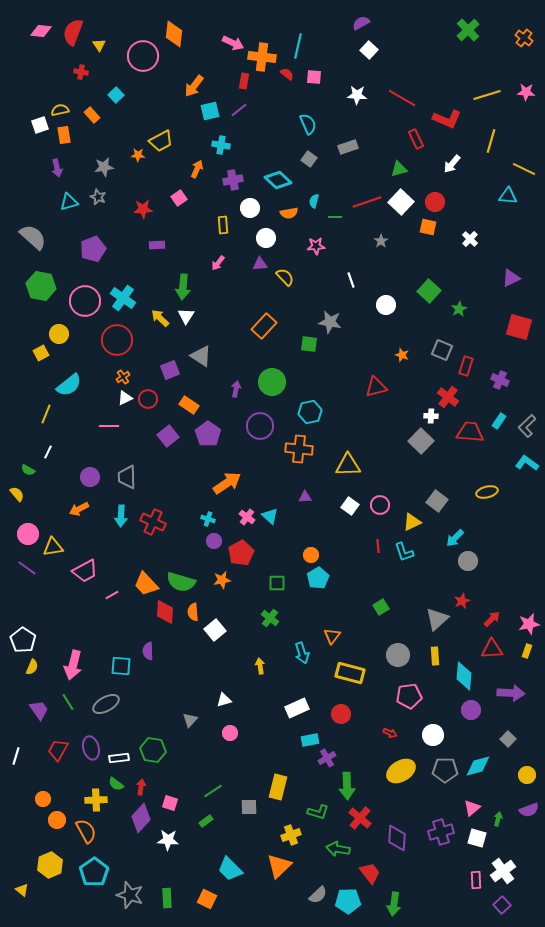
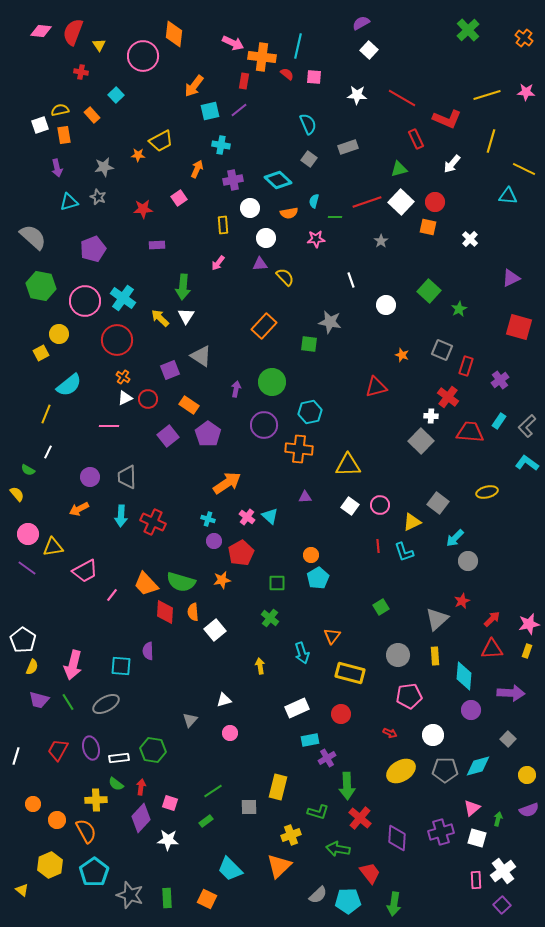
pink star at (316, 246): moved 7 px up
orange cross at (123, 377): rotated 24 degrees counterclockwise
purple cross at (500, 380): rotated 30 degrees clockwise
purple circle at (260, 426): moved 4 px right, 1 px up
gray square at (437, 501): moved 1 px right, 2 px down
pink line at (112, 595): rotated 24 degrees counterclockwise
purple trapezoid at (39, 710): moved 10 px up; rotated 140 degrees clockwise
orange circle at (43, 799): moved 10 px left, 5 px down
